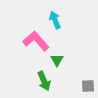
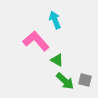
green triangle: rotated 32 degrees counterclockwise
green arrow: moved 21 px right; rotated 24 degrees counterclockwise
gray square: moved 3 px left, 6 px up; rotated 16 degrees clockwise
